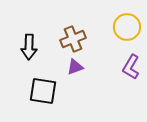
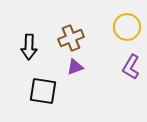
brown cross: moved 2 px left, 1 px up
